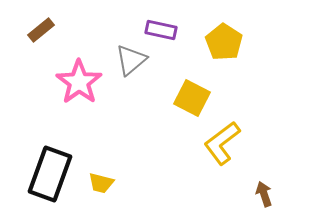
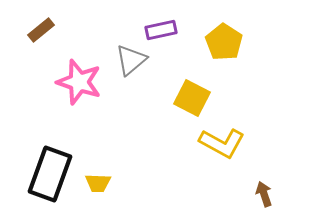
purple rectangle: rotated 24 degrees counterclockwise
pink star: rotated 18 degrees counterclockwise
yellow L-shape: rotated 114 degrees counterclockwise
yellow trapezoid: moved 3 px left; rotated 12 degrees counterclockwise
